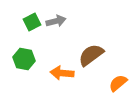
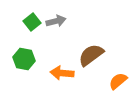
green square: rotated 12 degrees counterclockwise
orange semicircle: moved 2 px up
